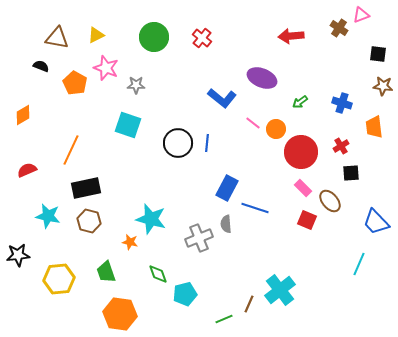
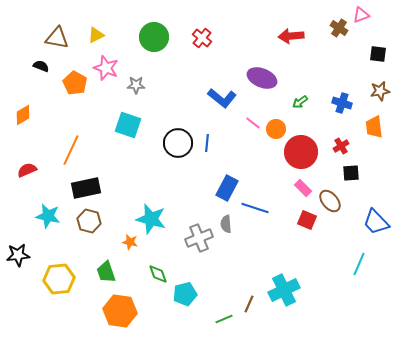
brown star at (383, 86): moved 3 px left, 5 px down; rotated 18 degrees counterclockwise
cyan cross at (280, 290): moved 4 px right; rotated 12 degrees clockwise
orange hexagon at (120, 314): moved 3 px up
